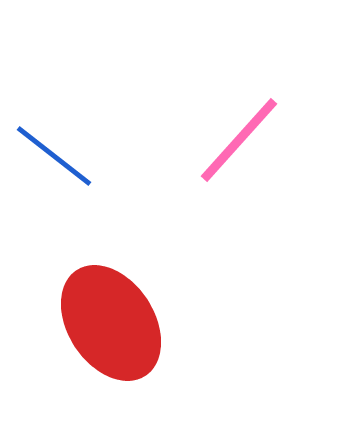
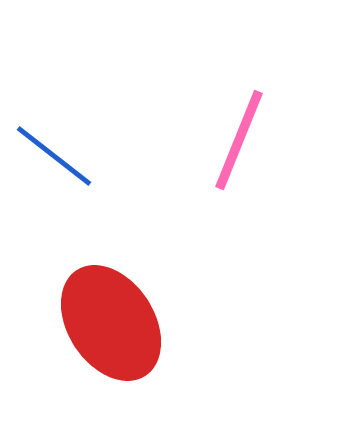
pink line: rotated 20 degrees counterclockwise
